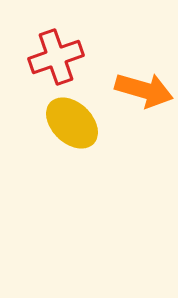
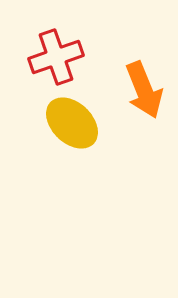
orange arrow: rotated 52 degrees clockwise
